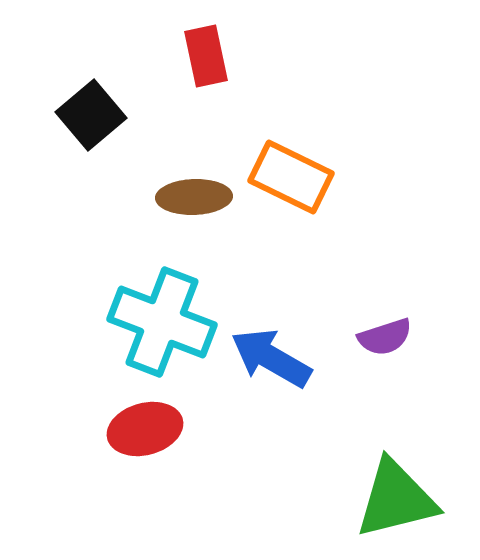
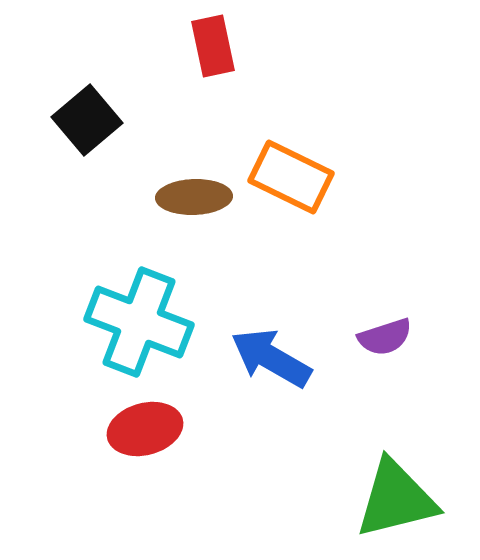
red rectangle: moved 7 px right, 10 px up
black square: moved 4 px left, 5 px down
cyan cross: moved 23 px left
